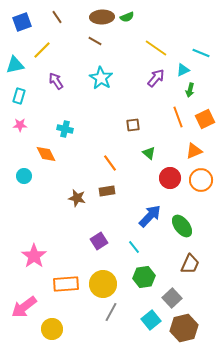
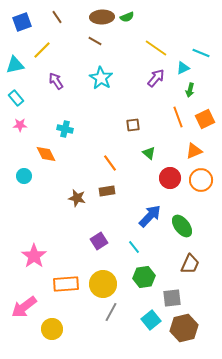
cyan triangle at (183, 70): moved 2 px up
cyan rectangle at (19, 96): moved 3 px left, 2 px down; rotated 56 degrees counterclockwise
gray square at (172, 298): rotated 36 degrees clockwise
